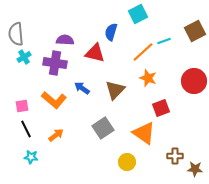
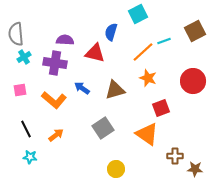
red circle: moved 1 px left
brown triangle: rotated 30 degrees clockwise
pink square: moved 2 px left, 16 px up
orange triangle: moved 3 px right, 1 px down
cyan star: moved 1 px left
yellow circle: moved 11 px left, 7 px down
